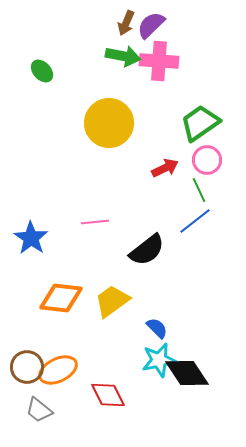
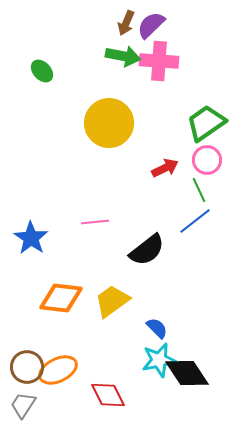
green trapezoid: moved 6 px right
gray trapezoid: moved 16 px left, 5 px up; rotated 84 degrees clockwise
